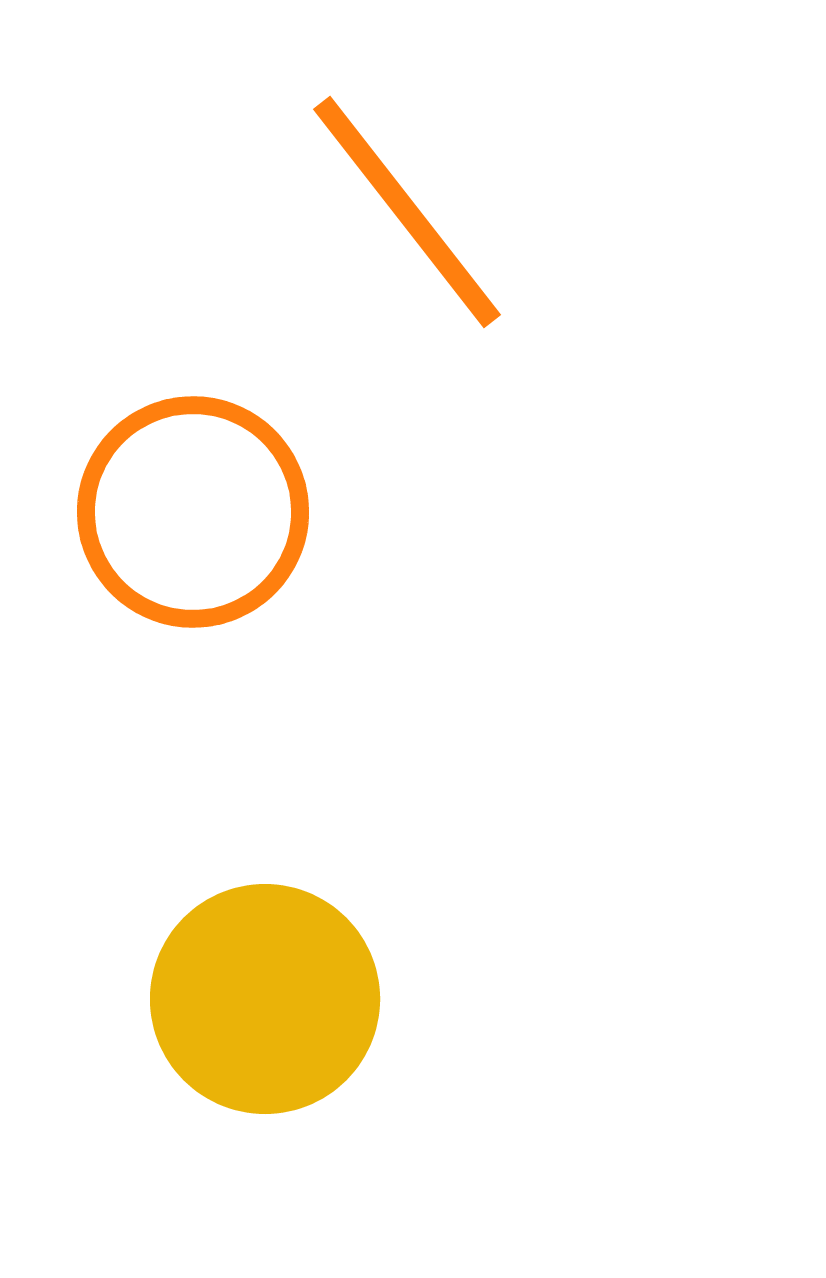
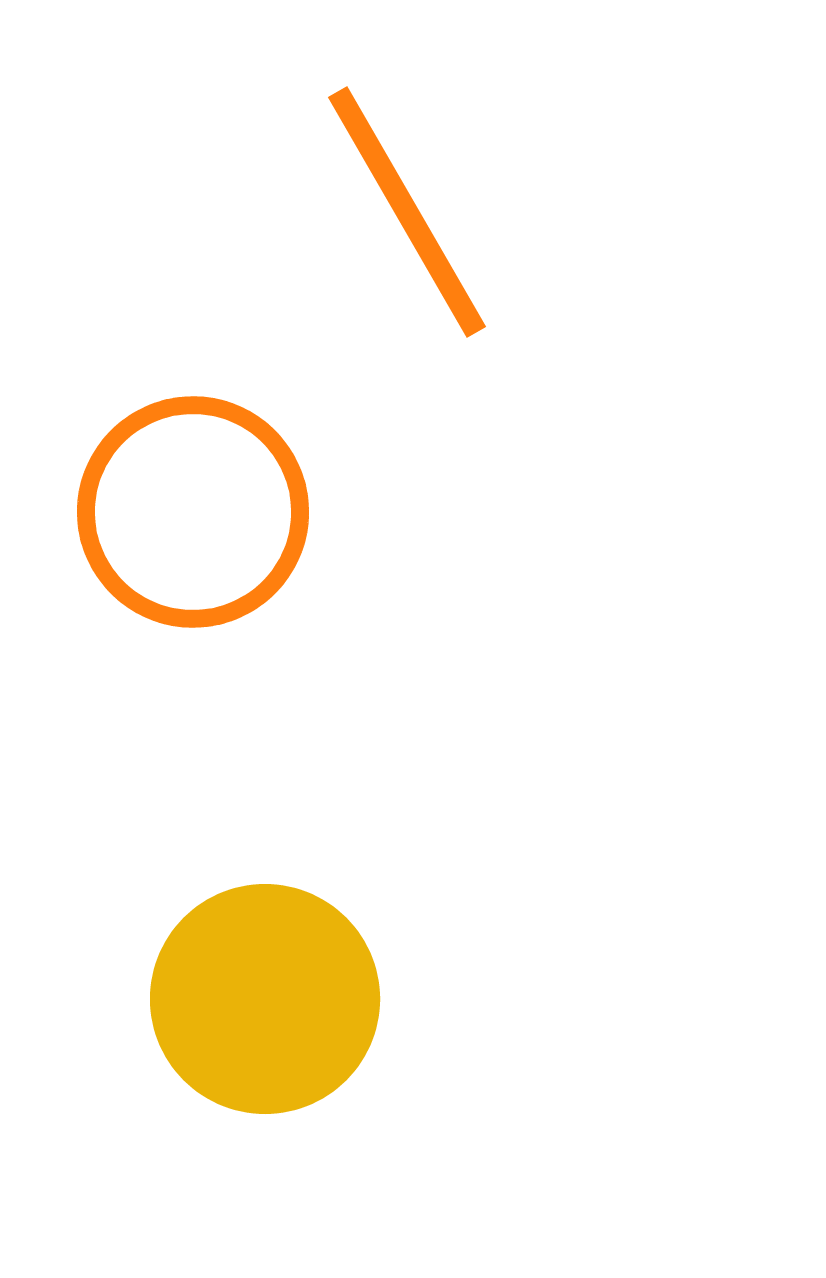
orange line: rotated 8 degrees clockwise
